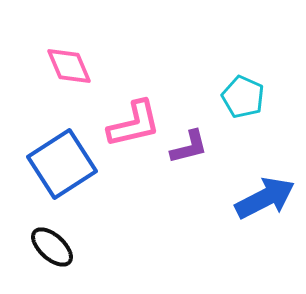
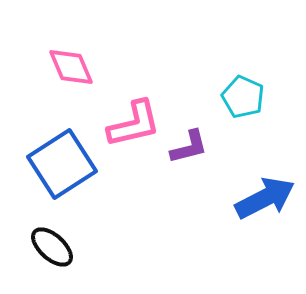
pink diamond: moved 2 px right, 1 px down
